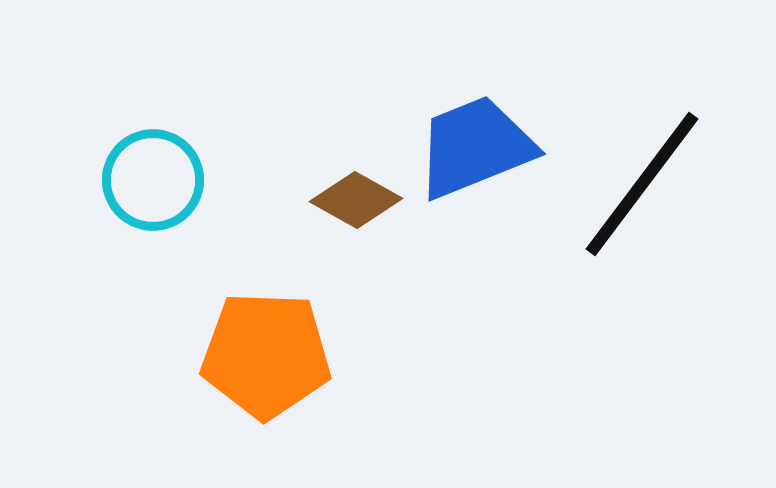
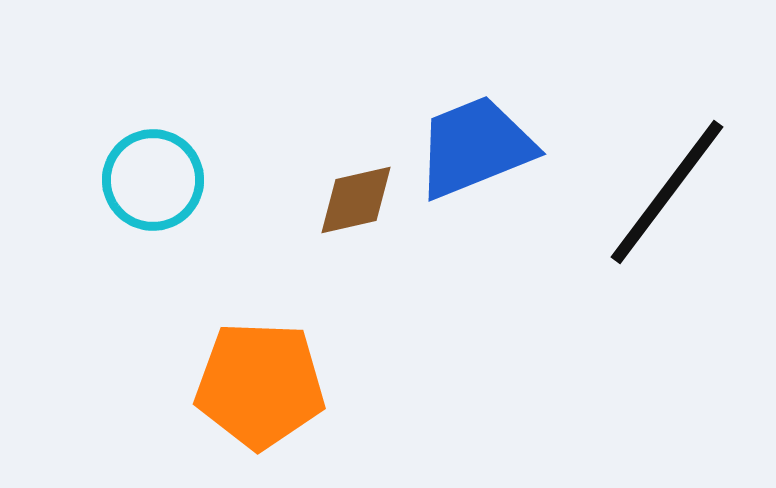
black line: moved 25 px right, 8 px down
brown diamond: rotated 42 degrees counterclockwise
orange pentagon: moved 6 px left, 30 px down
